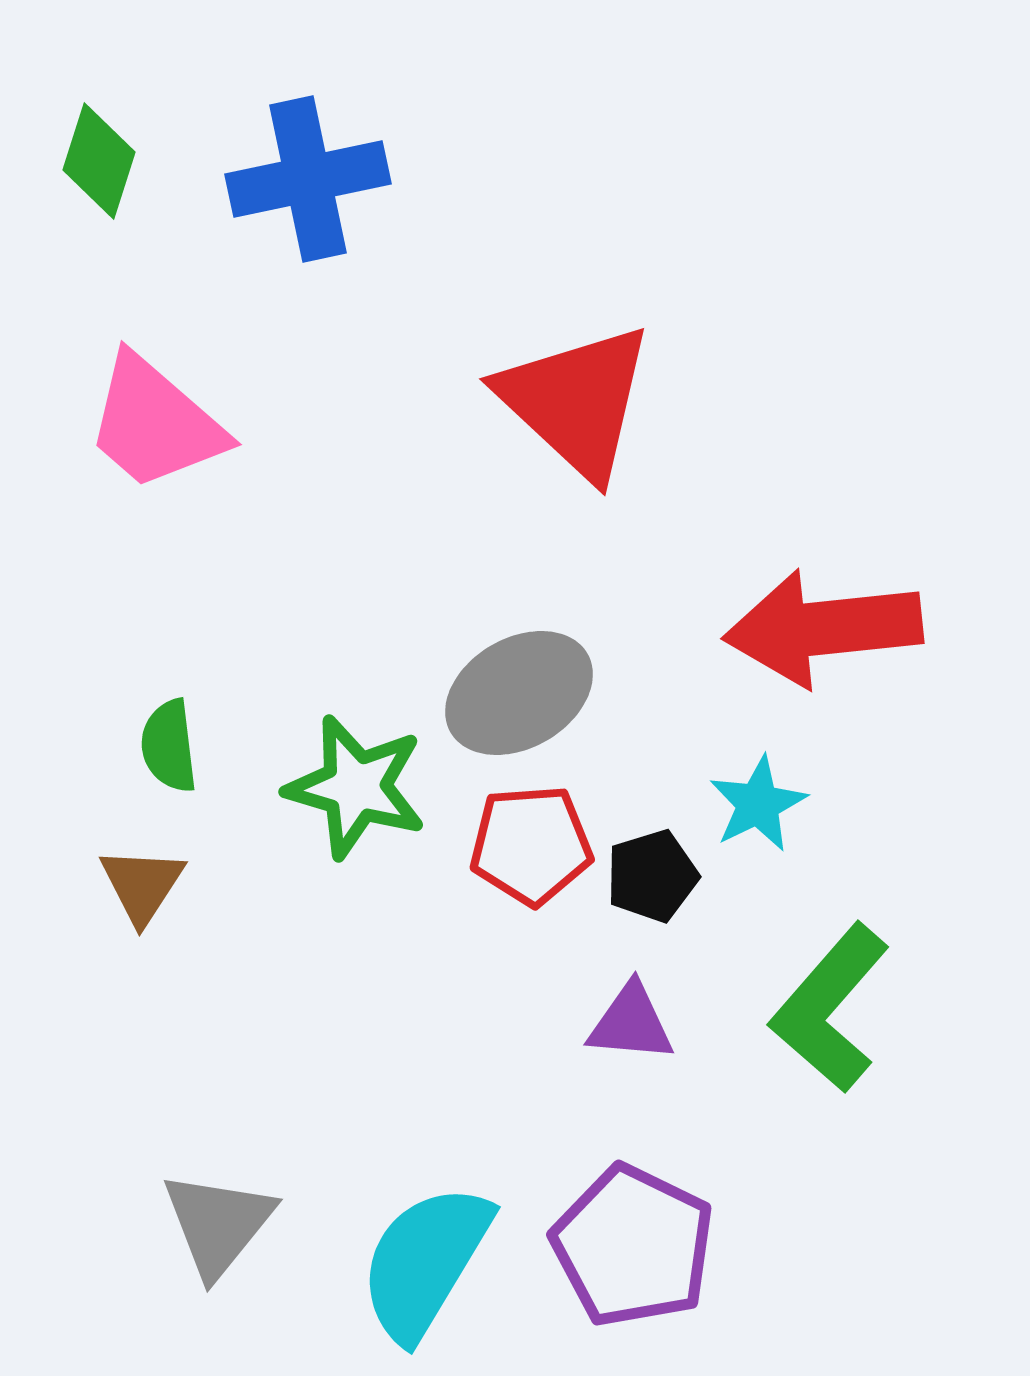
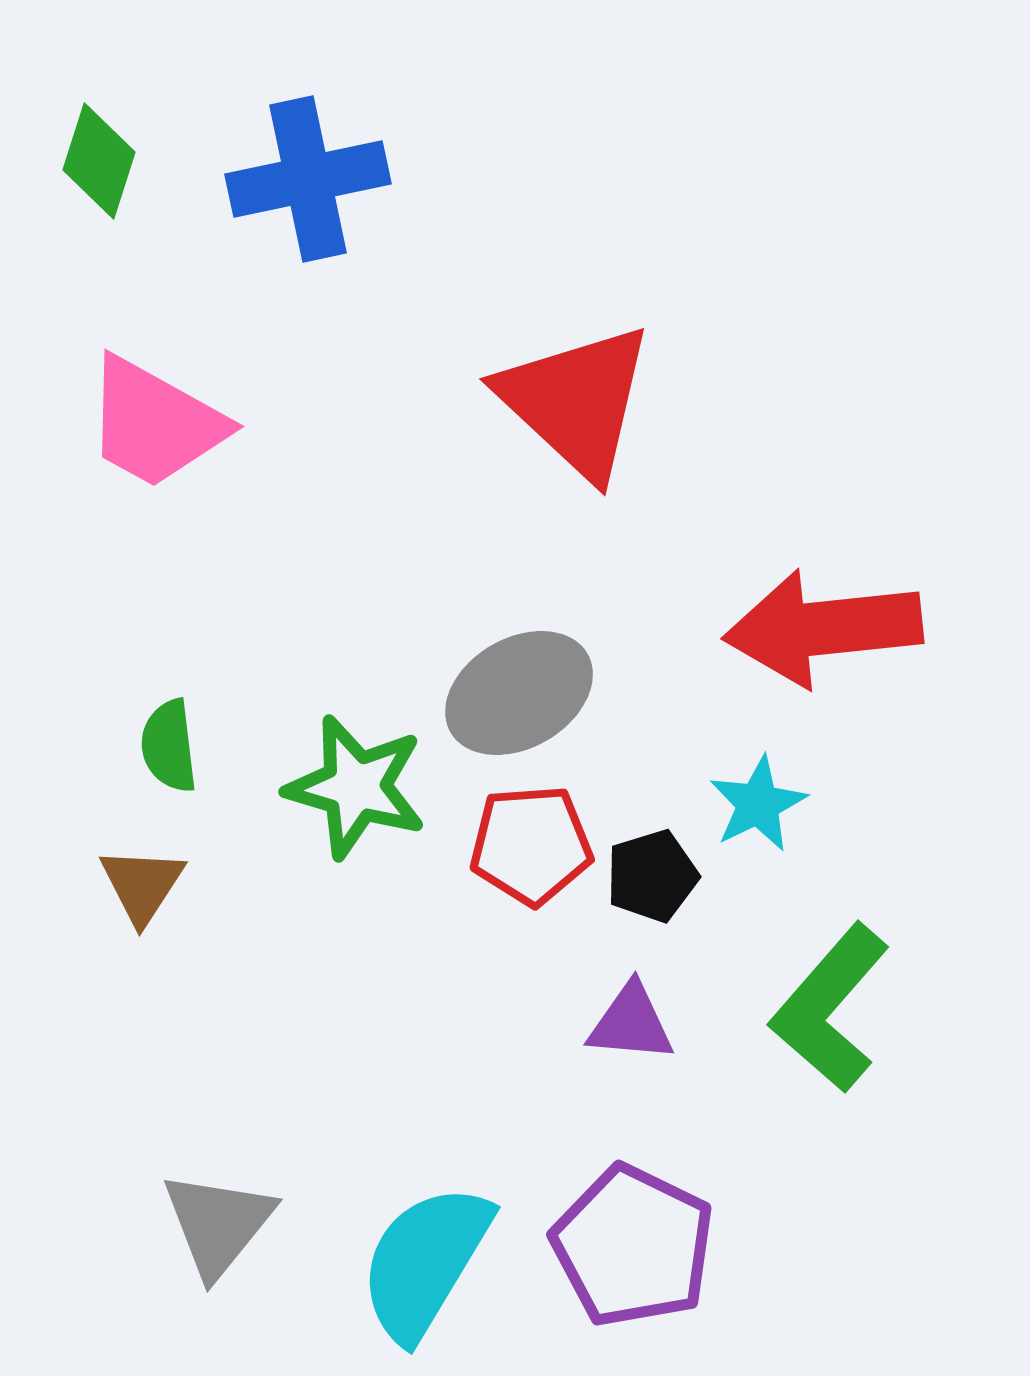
pink trapezoid: rotated 12 degrees counterclockwise
